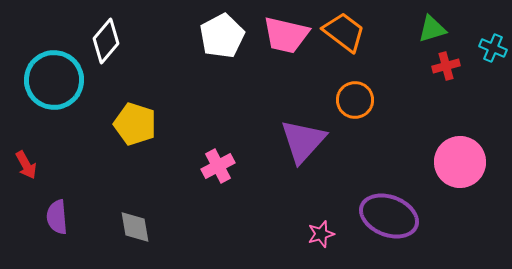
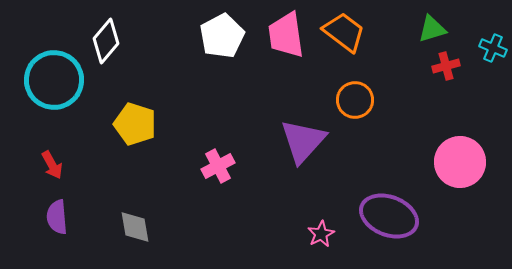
pink trapezoid: rotated 69 degrees clockwise
red arrow: moved 26 px right
pink star: rotated 12 degrees counterclockwise
